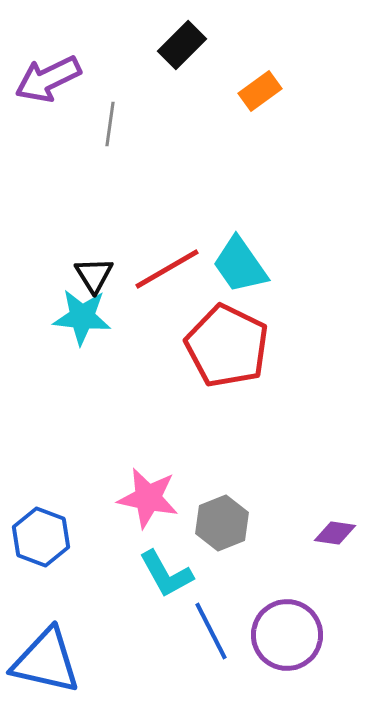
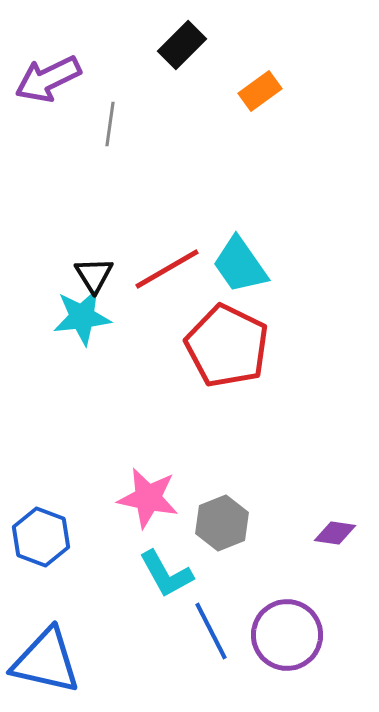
cyan star: rotated 12 degrees counterclockwise
